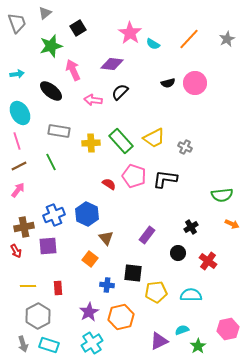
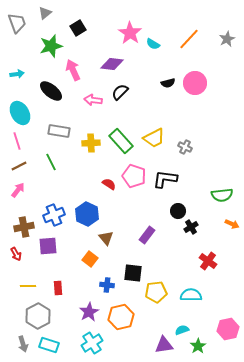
red arrow at (16, 251): moved 3 px down
black circle at (178, 253): moved 42 px up
purple triangle at (159, 341): moved 5 px right, 4 px down; rotated 18 degrees clockwise
